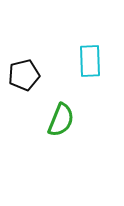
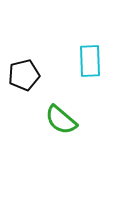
green semicircle: rotated 108 degrees clockwise
